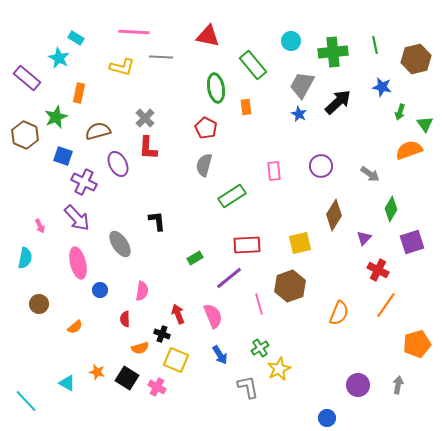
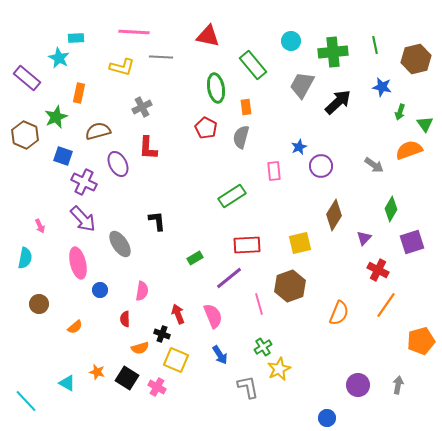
cyan rectangle at (76, 38): rotated 35 degrees counterclockwise
blue star at (299, 114): moved 33 px down; rotated 21 degrees clockwise
gray cross at (145, 118): moved 3 px left, 11 px up; rotated 18 degrees clockwise
gray semicircle at (204, 165): moved 37 px right, 28 px up
gray arrow at (370, 174): moved 4 px right, 9 px up
purple arrow at (77, 218): moved 6 px right, 1 px down
orange pentagon at (417, 344): moved 4 px right, 3 px up
green cross at (260, 348): moved 3 px right, 1 px up
